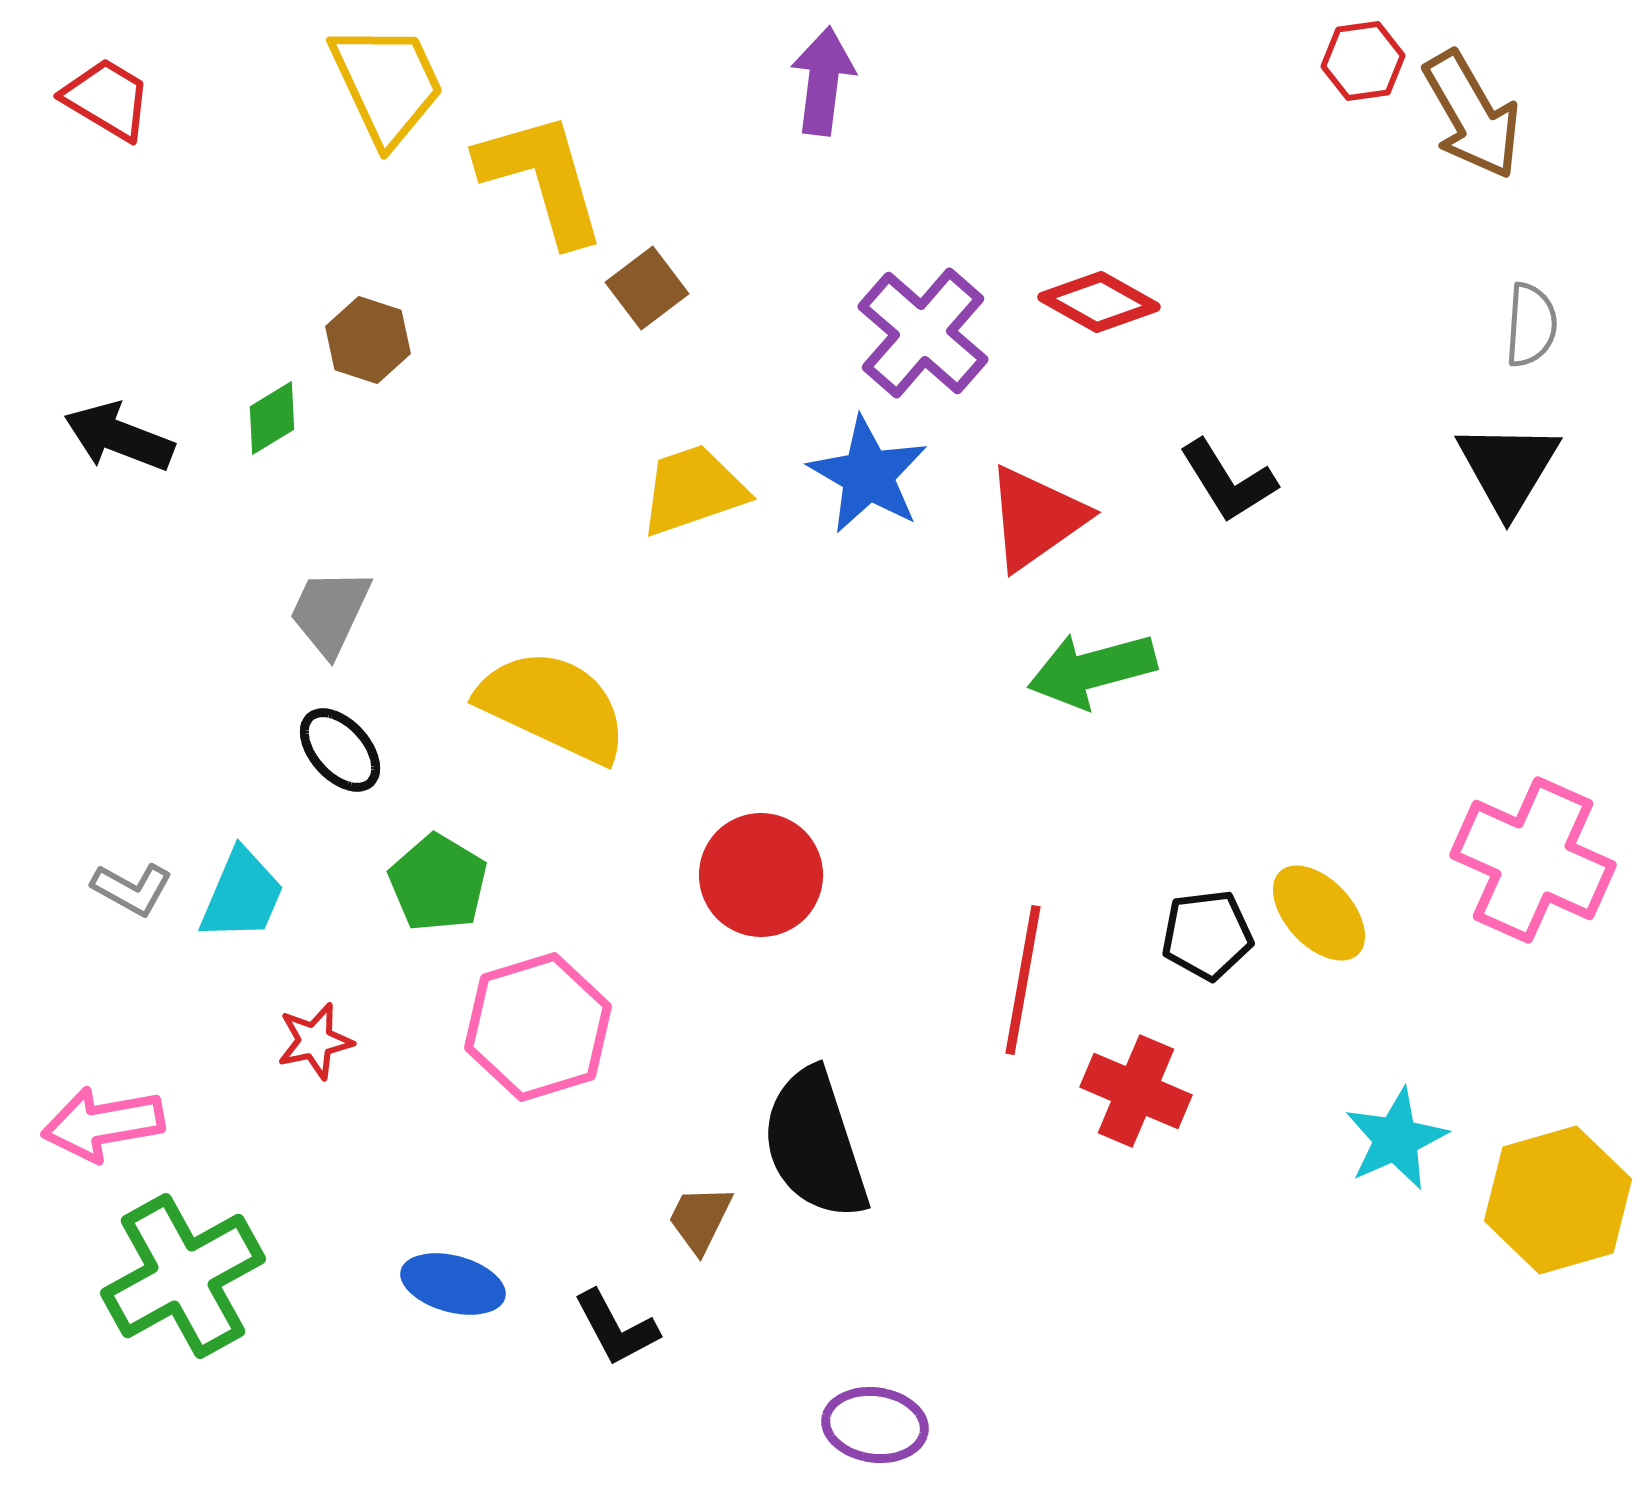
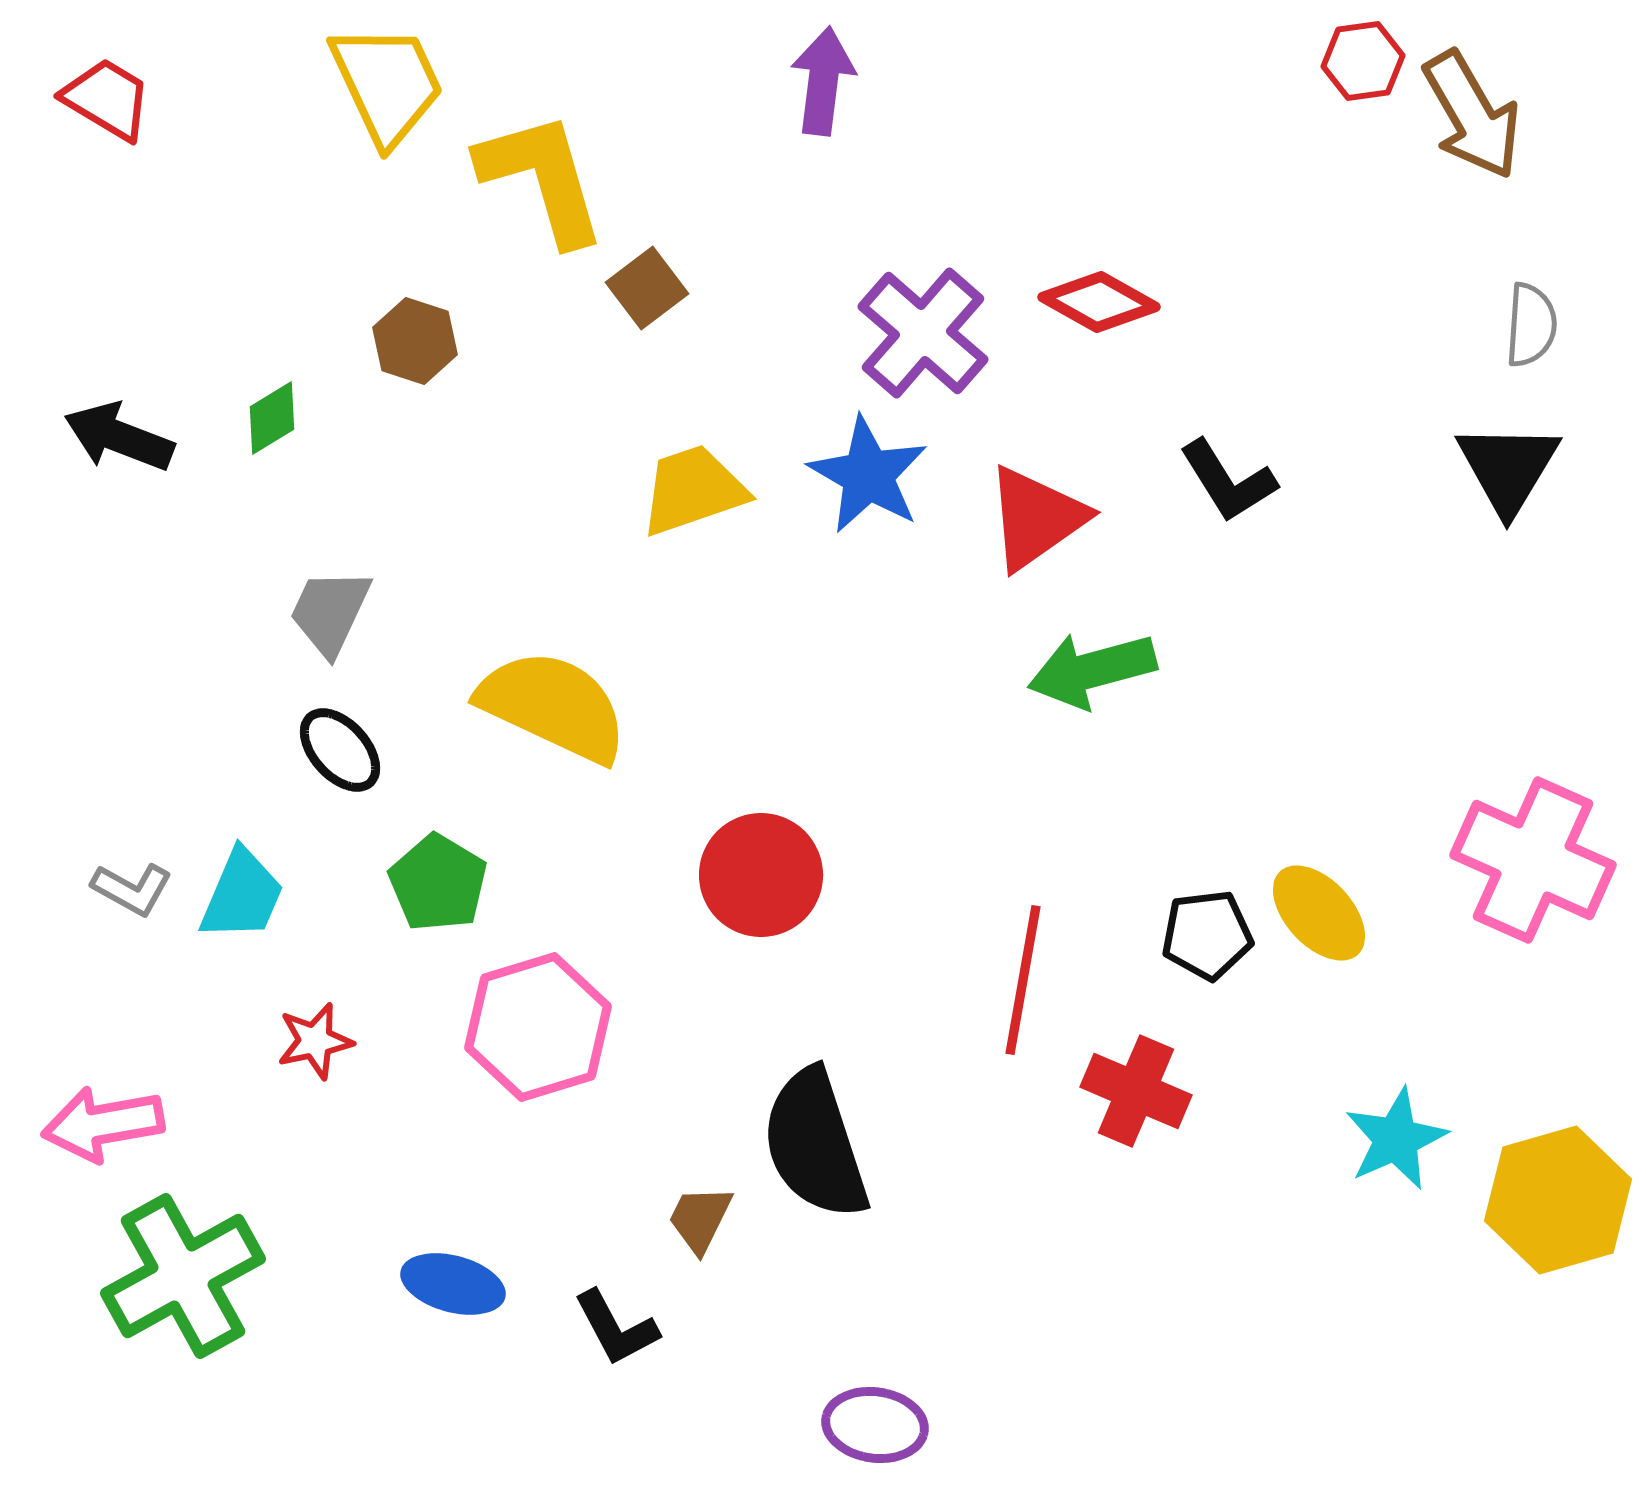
brown hexagon at (368, 340): moved 47 px right, 1 px down
